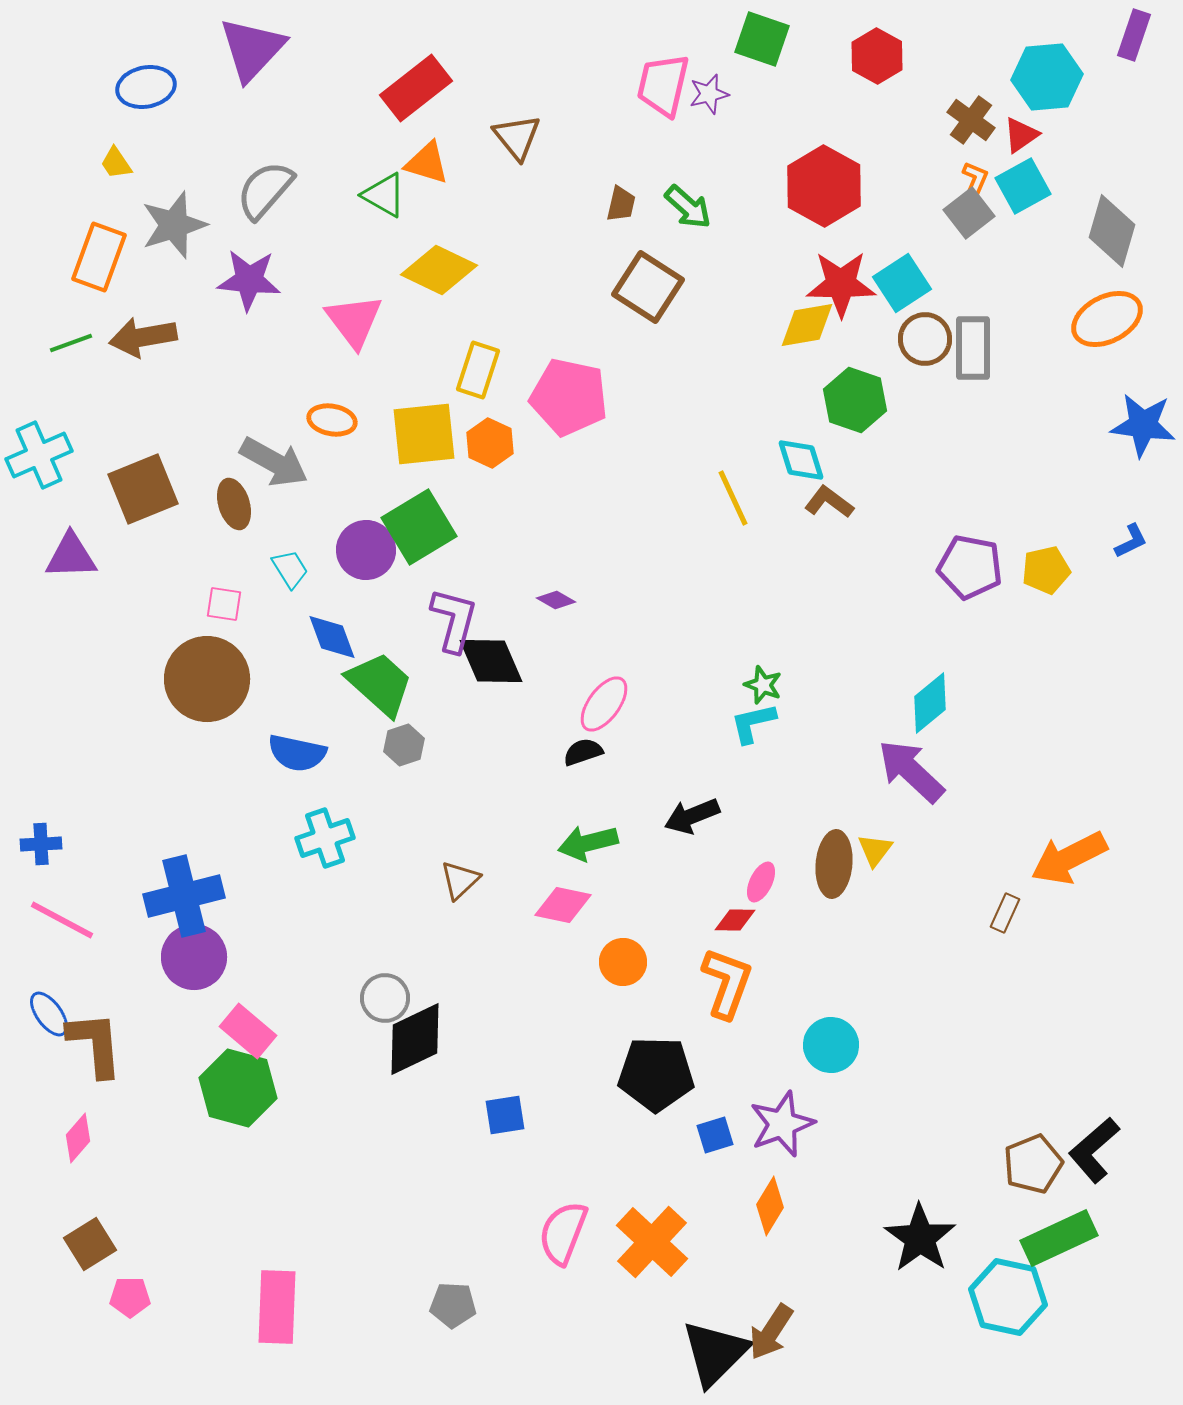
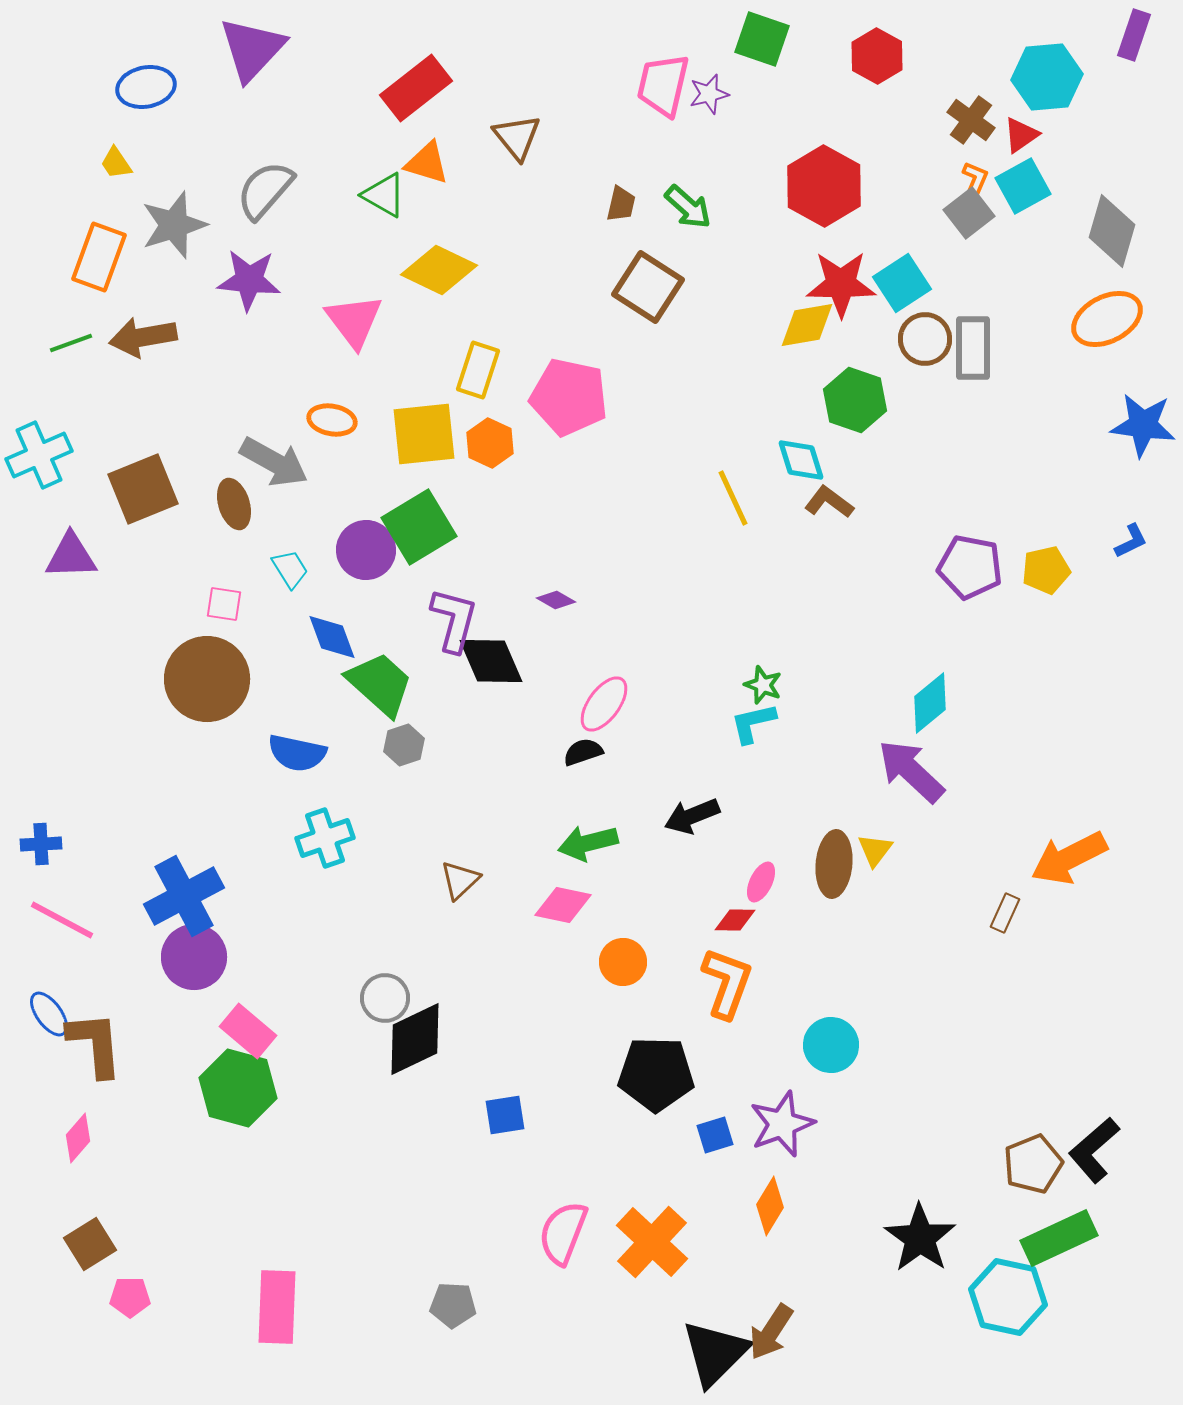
blue cross at (184, 896): rotated 14 degrees counterclockwise
